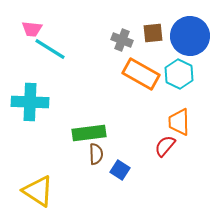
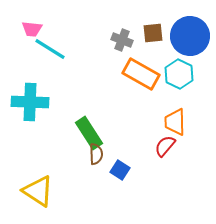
orange trapezoid: moved 4 px left
green rectangle: rotated 64 degrees clockwise
